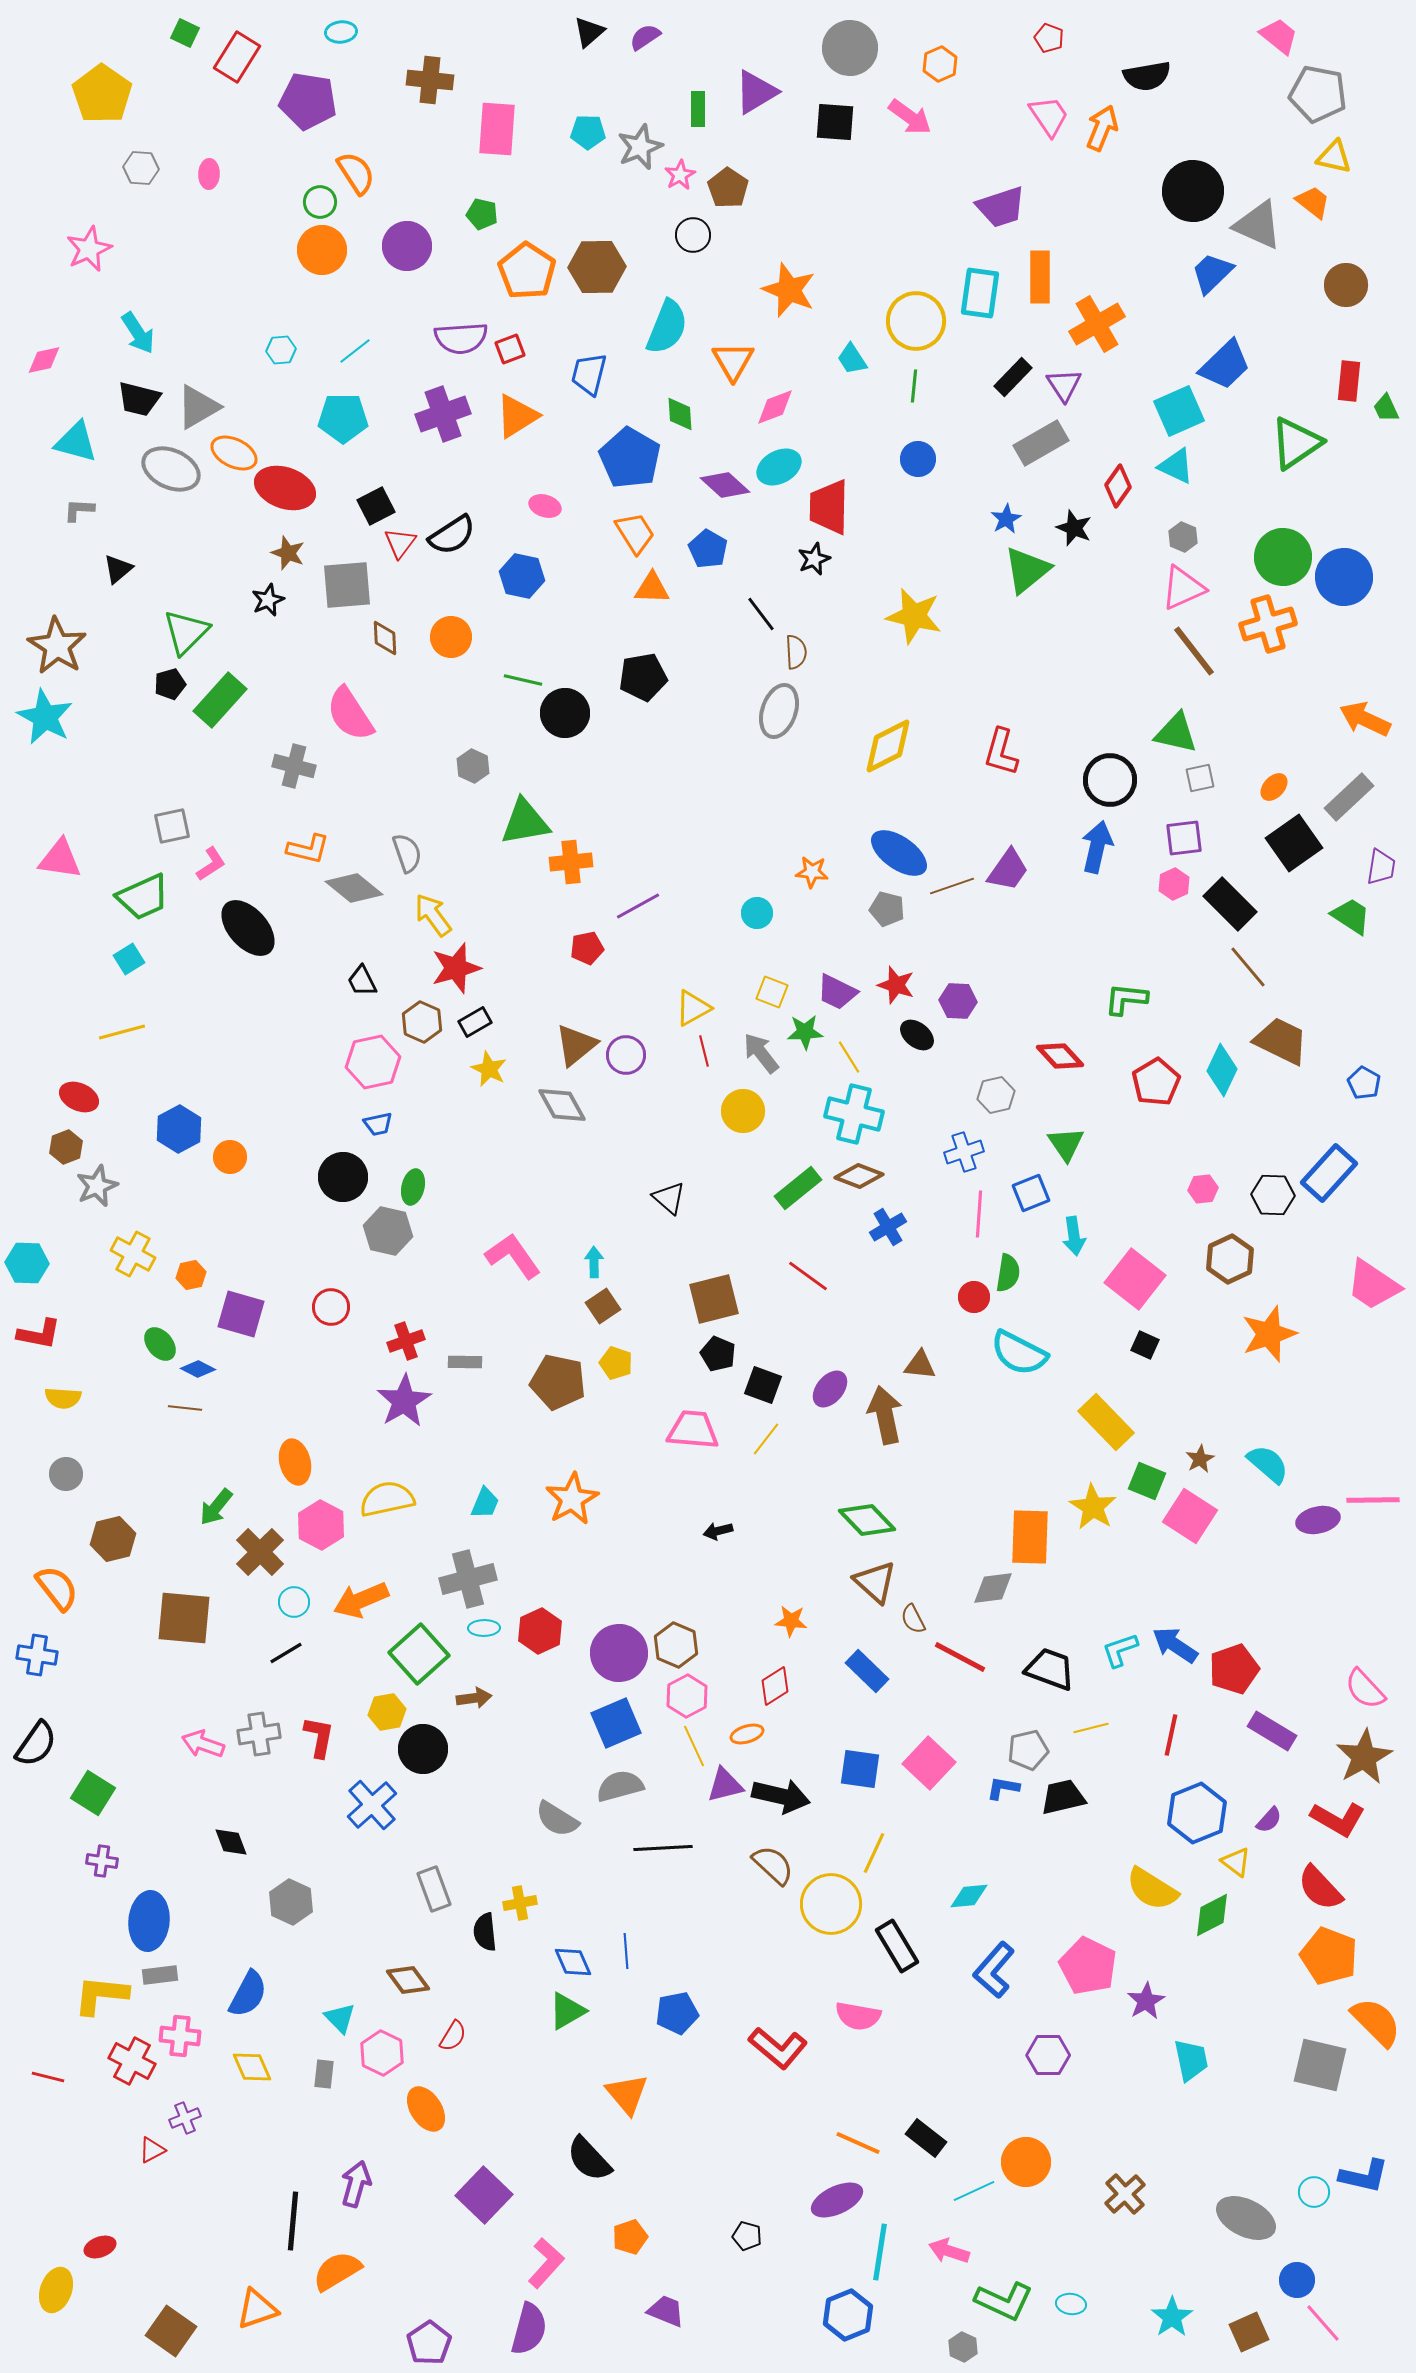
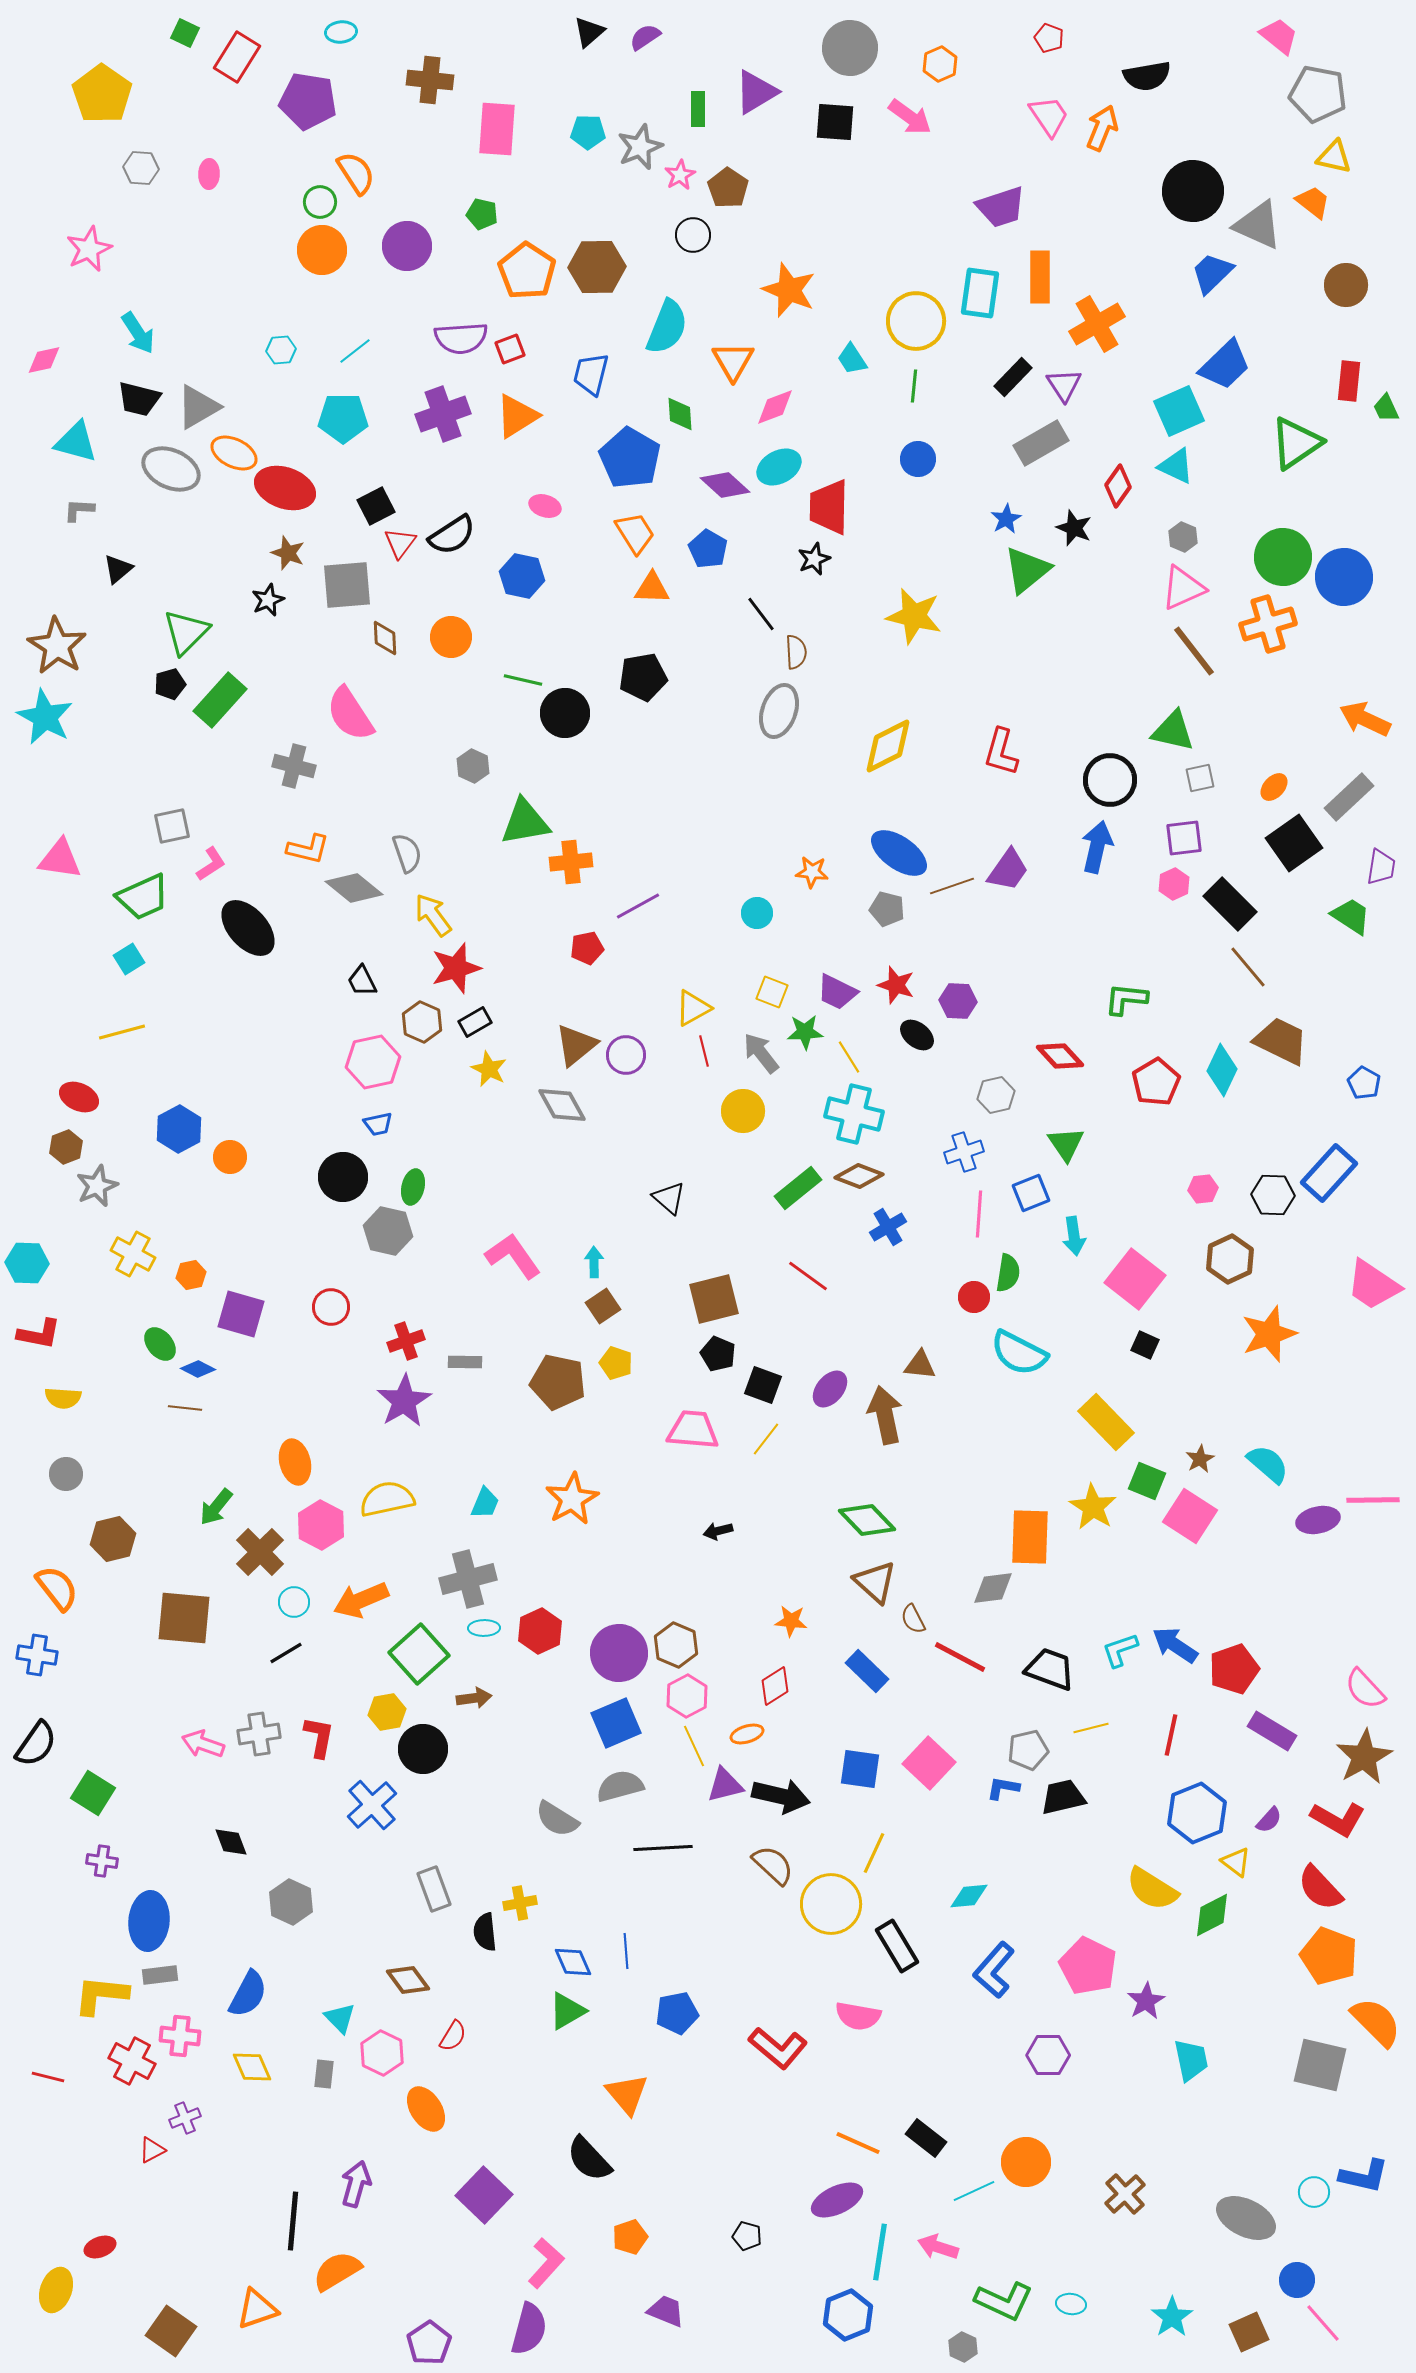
blue trapezoid at (589, 374): moved 2 px right
green triangle at (1176, 733): moved 3 px left, 2 px up
pink arrow at (949, 2251): moved 11 px left, 4 px up
